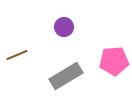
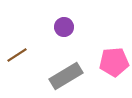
brown line: rotated 10 degrees counterclockwise
pink pentagon: moved 1 px down
